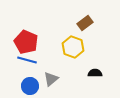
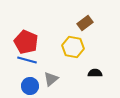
yellow hexagon: rotated 10 degrees counterclockwise
